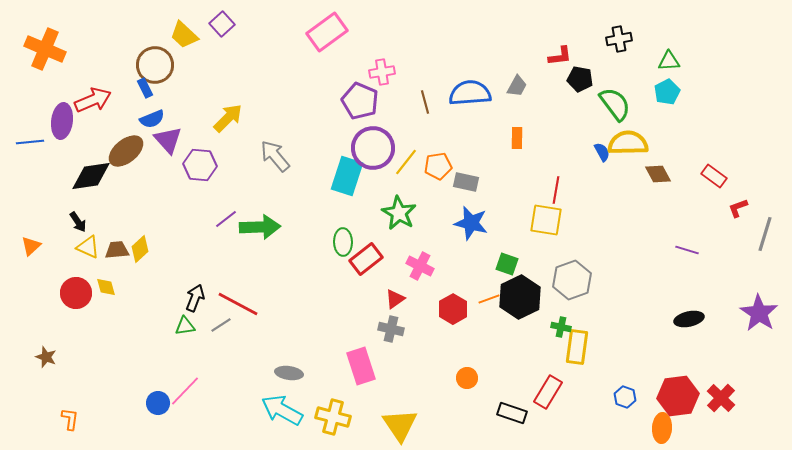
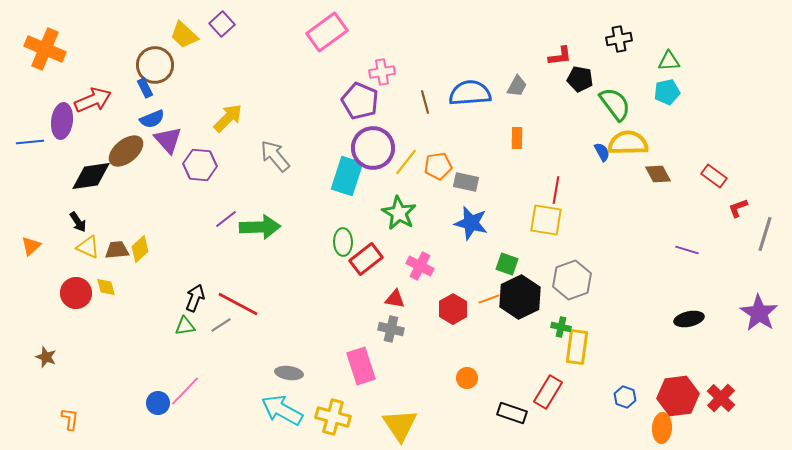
cyan pentagon at (667, 92): rotated 15 degrees clockwise
red triangle at (395, 299): rotated 45 degrees clockwise
